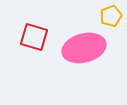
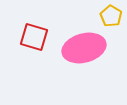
yellow pentagon: rotated 20 degrees counterclockwise
